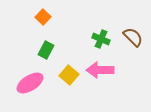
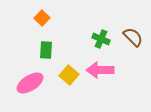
orange square: moved 1 px left, 1 px down
green rectangle: rotated 24 degrees counterclockwise
